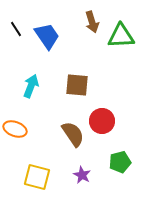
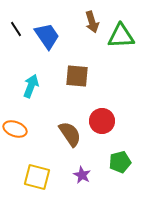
brown square: moved 9 px up
brown semicircle: moved 3 px left
